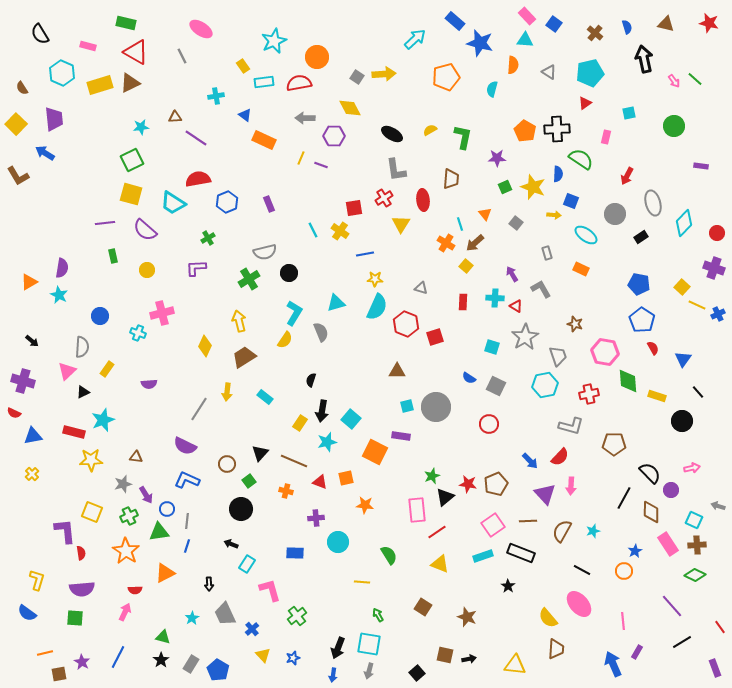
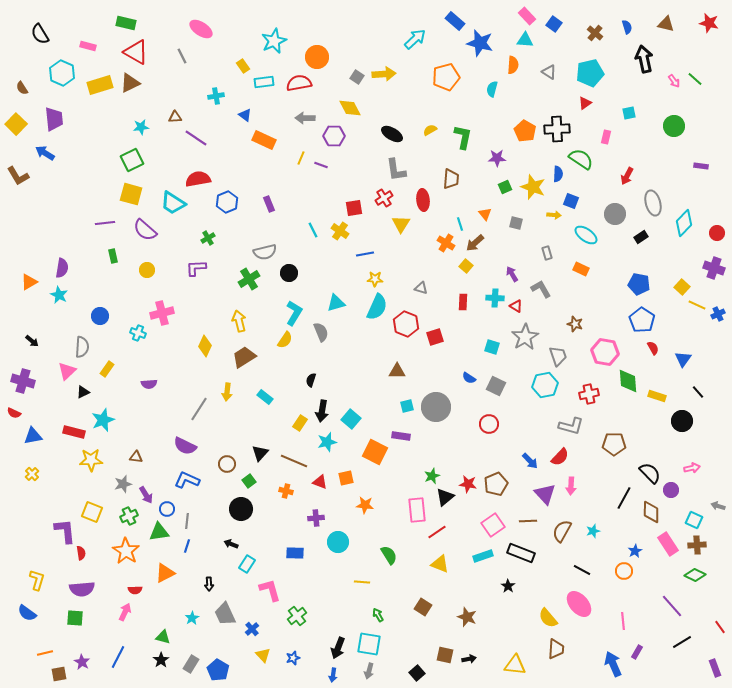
gray square at (516, 223): rotated 24 degrees counterclockwise
